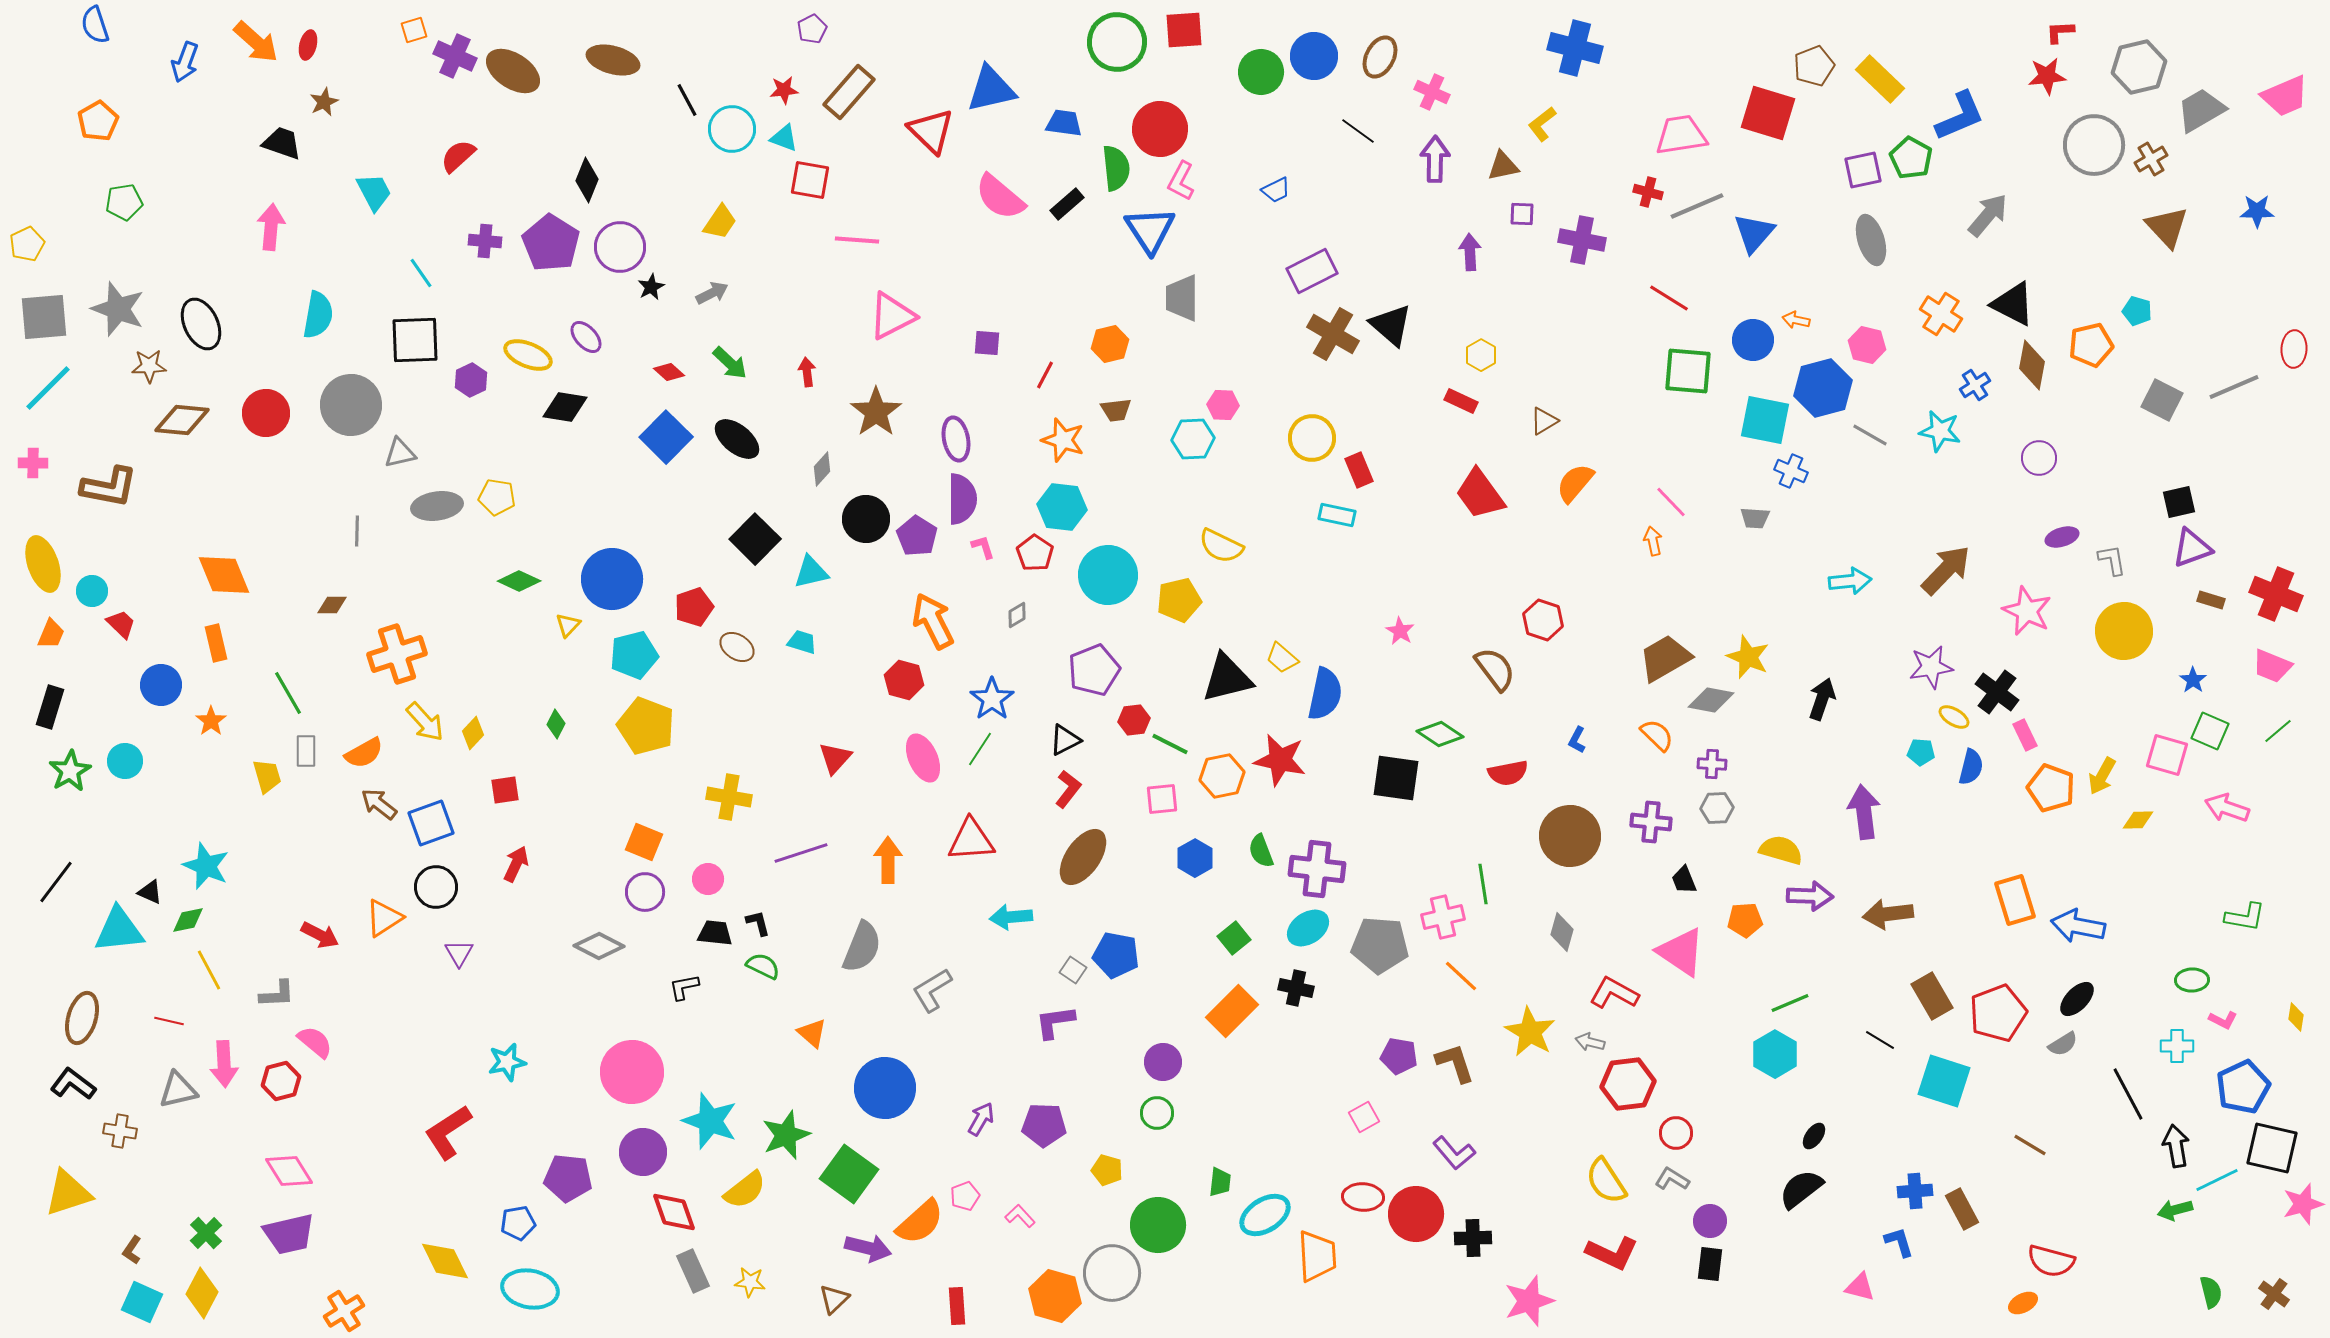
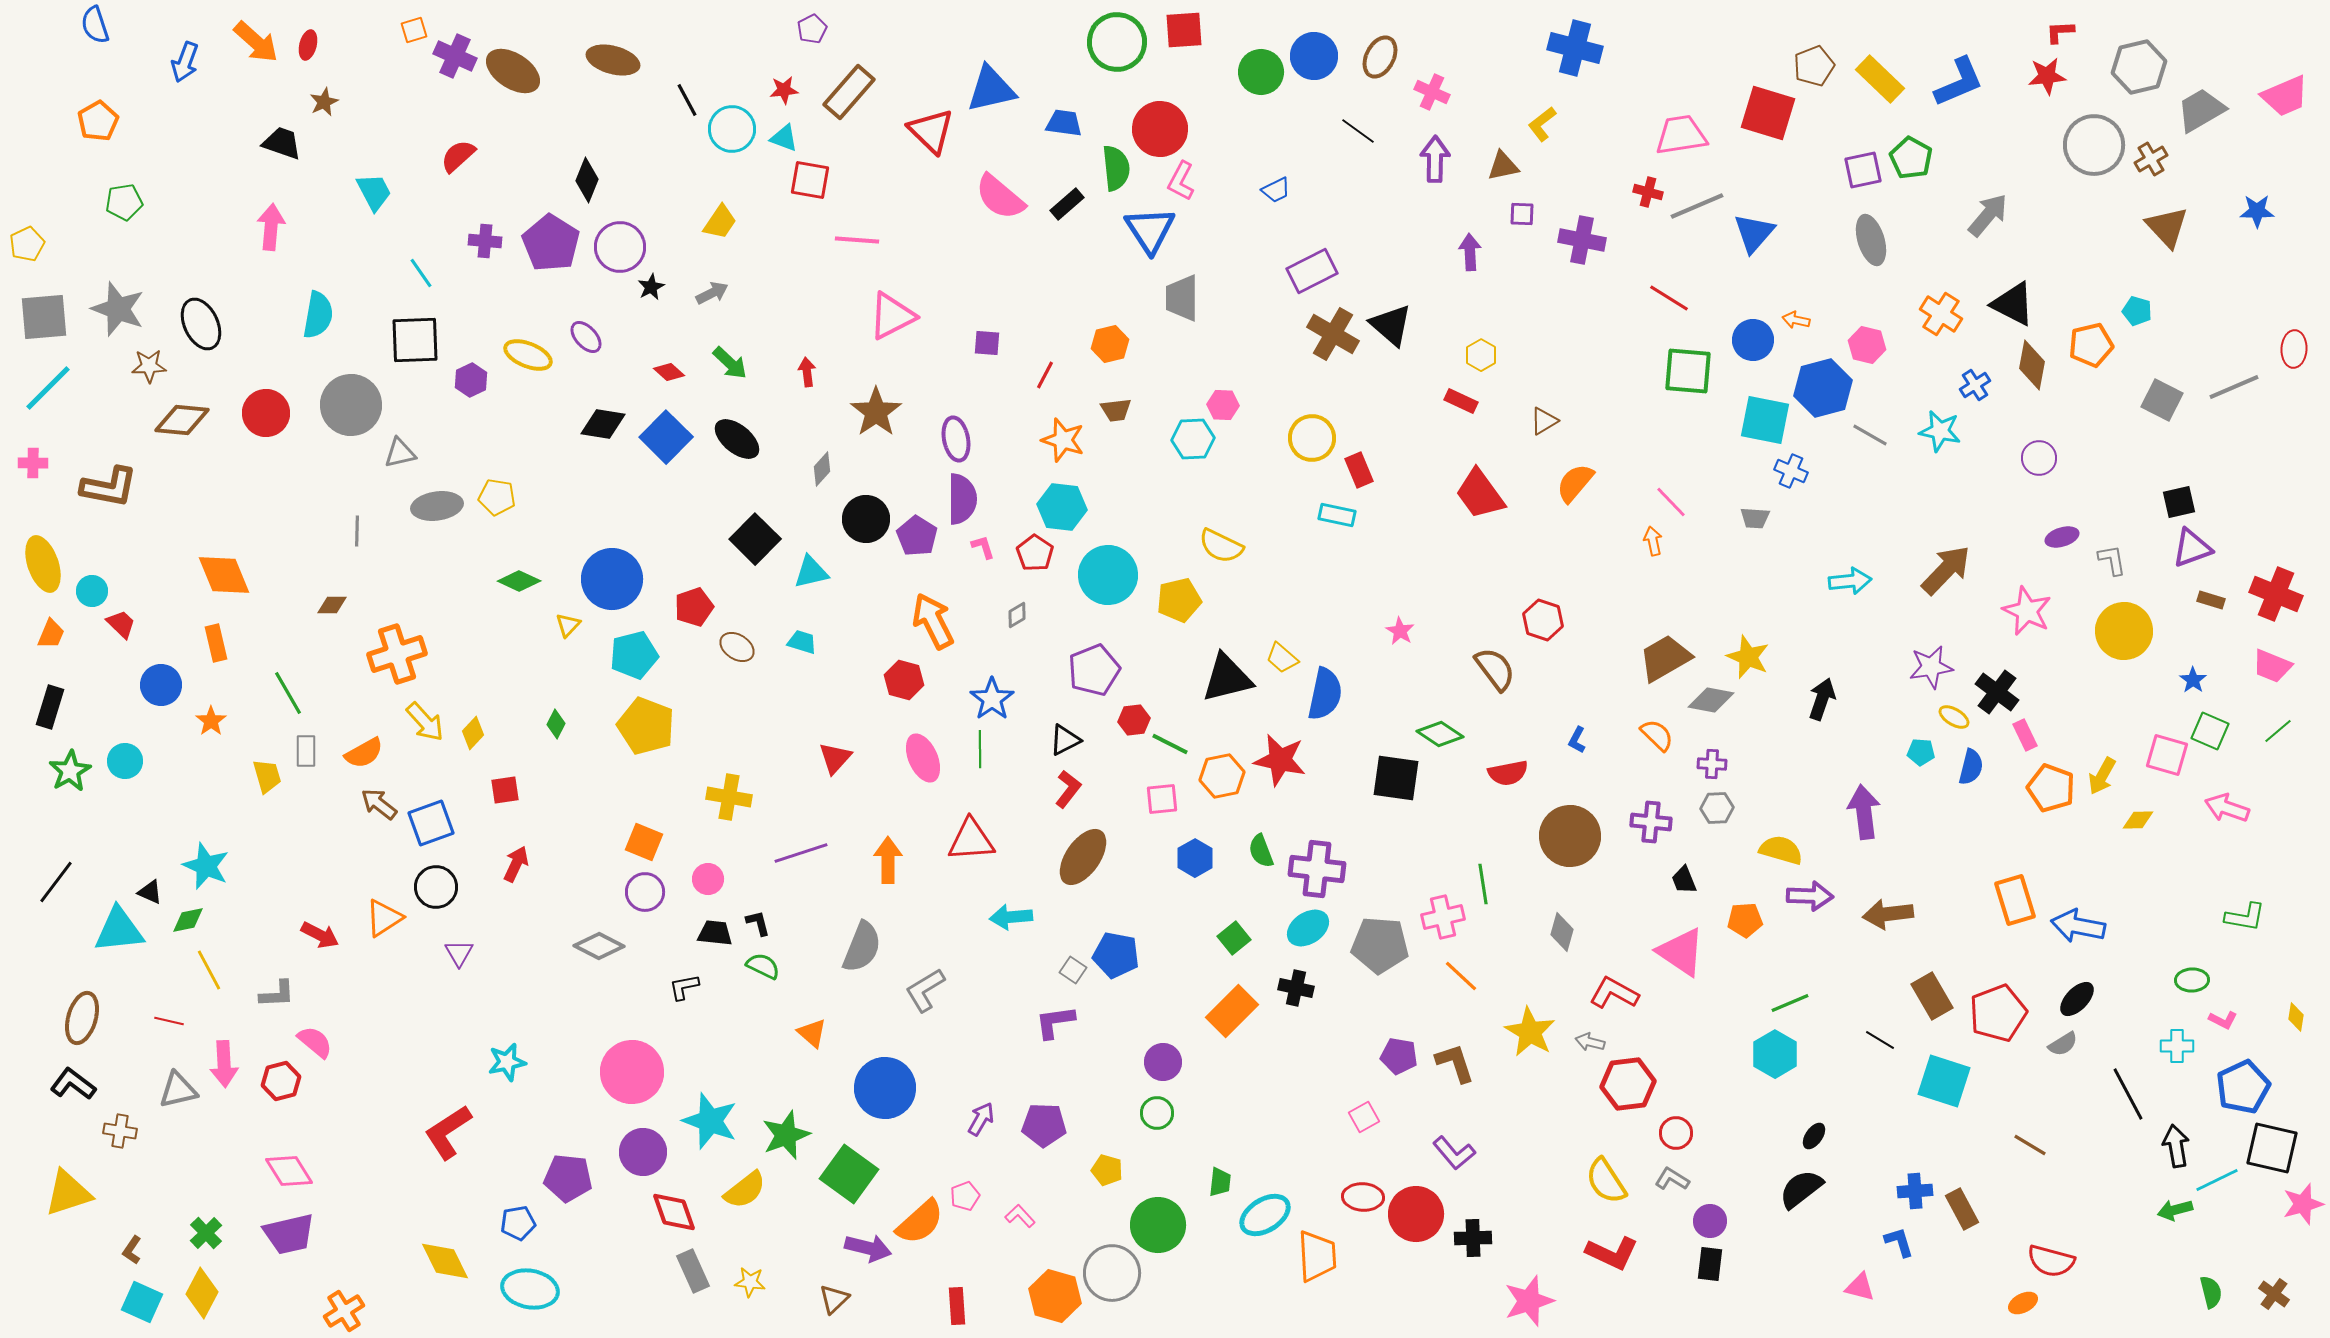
blue L-shape at (1960, 116): moved 1 px left, 34 px up
black diamond at (565, 407): moved 38 px right, 17 px down
green line at (980, 749): rotated 33 degrees counterclockwise
gray L-shape at (932, 990): moved 7 px left
